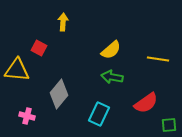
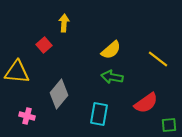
yellow arrow: moved 1 px right, 1 px down
red square: moved 5 px right, 3 px up; rotated 21 degrees clockwise
yellow line: rotated 30 degrees clockwise
yellow triangle: moved 2 px down
cyan rectangle: rotated 15 degrees counterclockwise
